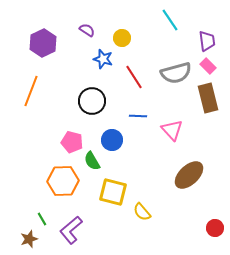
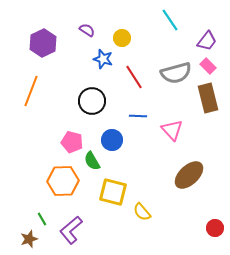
purple trapezoid: rotated 45 degrees clockwise
